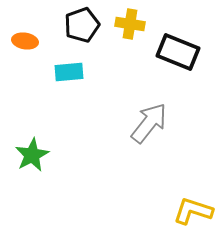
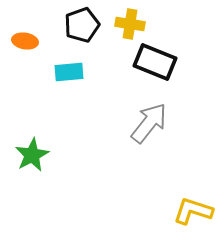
black rectangle: moved 23 px left, 10 px down
